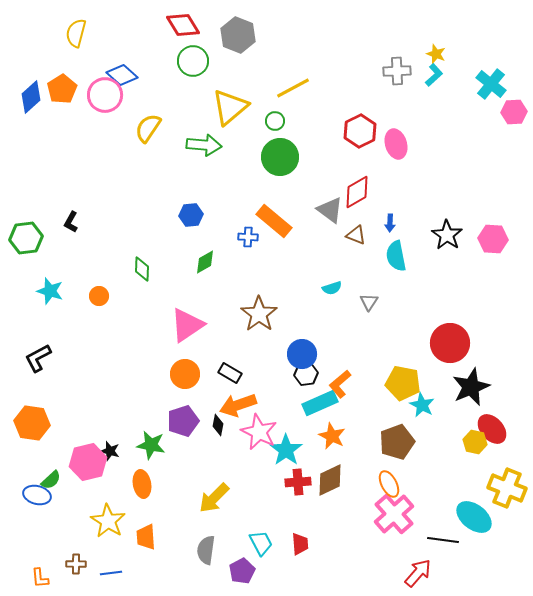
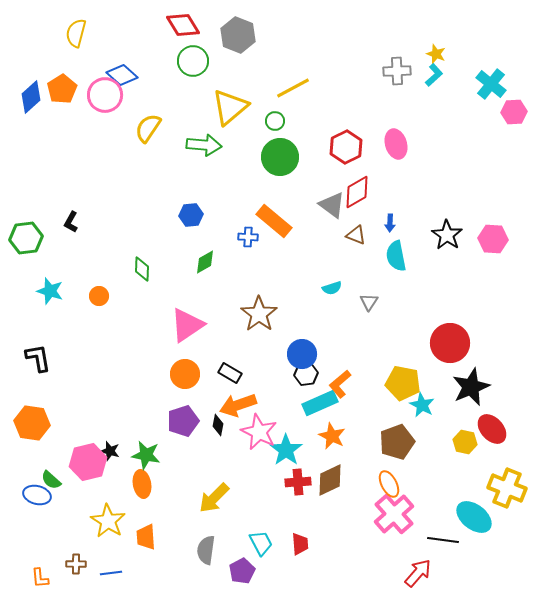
red hexagon at (360, 131): moved 14 px left, 16 px down
gray triangle at (330, 210): moved 2 px right, 5 px up
black L-shape at (38, 358): rotated 108 degrees clockwise
yellow hexagon at (475, 442): moved 10 px left
green star at (151, 445): moved 5 px left, 10 px down
green semicircle at (51, 480): rotated 85 degrees clockwise
